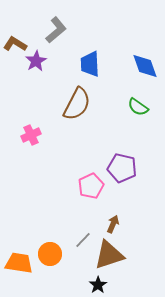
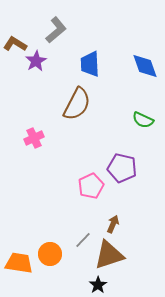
green semicircle: moved 5 px right, 13 px down; rotated 10 degrees counterclockwise
pink cross: moved 3 px right, 3 px down
